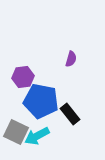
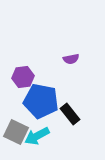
purple semicircle: rotated 63 degrees clockwise
